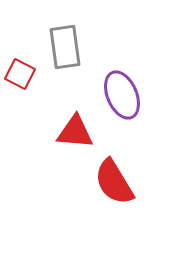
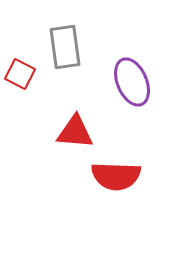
purple ellipse: moved 10 px right, 13 px up
red semicircle: moved 2 px right, 6 px up; rotated 57 degrees counterclockwise
